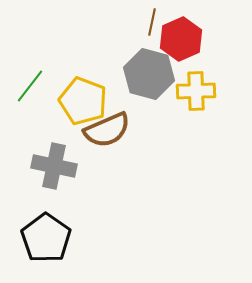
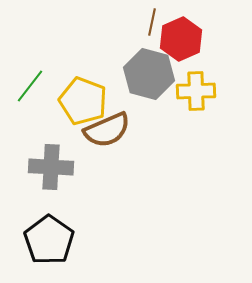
gray cross: moved 3 px left, 1 px down; rotated 9 degrees counterclockwise
black pentagon: moved 3 px right, 2 px down
